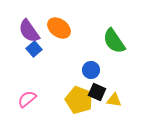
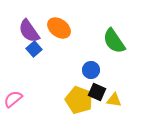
pink semicircle: moved 14 px left
